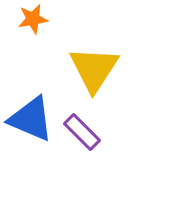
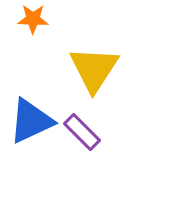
orange star: rotated 12 degrees clockwise
blue triangle: moved 2 px down; rotated 48 degrees counterclockwise
